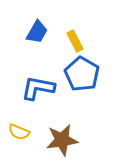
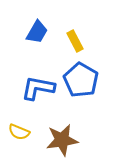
blue pentagon: moved 1 px left, 6 px down
